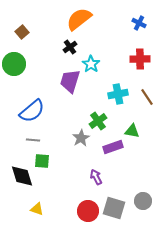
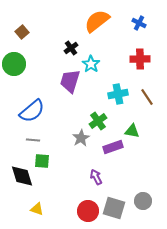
orange semicircle: moved 18 px right, 2 px down
black cross: moved 1 px right, 1 px down
